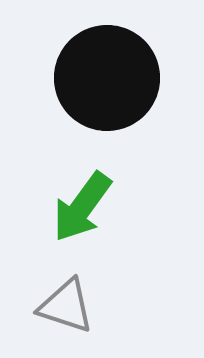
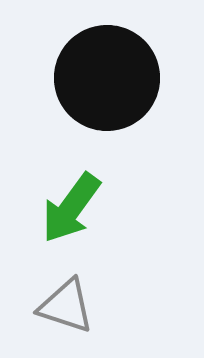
green arrow: moved 11 px left, 1 px down
